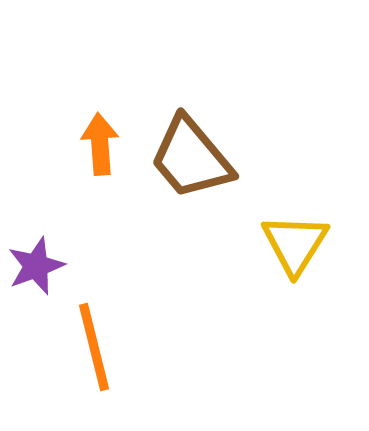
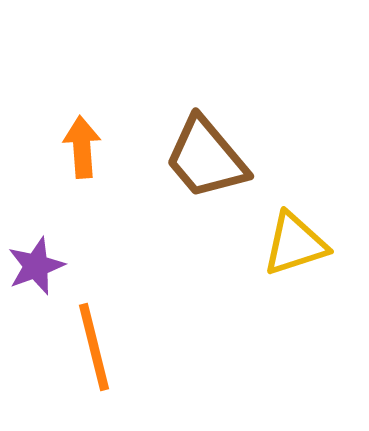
orange arrow: moved 18 px left, 3 px down
brown trapezoid: moved 15 px right
yellow triangle: rotated 40 degrees clockwise
